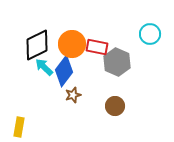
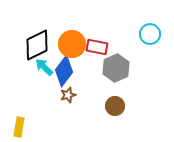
gray hexagon: moved 1 px left, 6 px down; rotated 12 degrees clockwise
brown star: moved 5 px left
